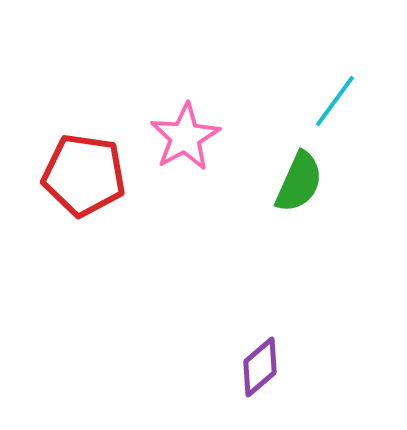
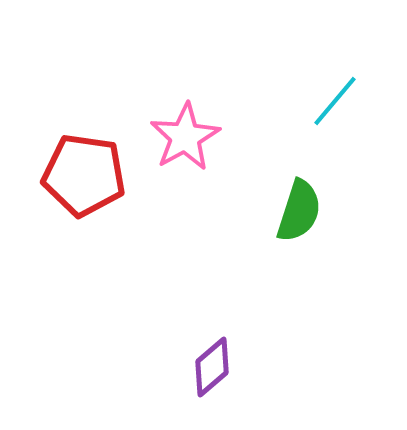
cyan line: rotated 4 degrees clockwise
green semicircle: moved 29 px down; rotated 6 degrees counterclockwise
purple diamond: moved 48 px left
